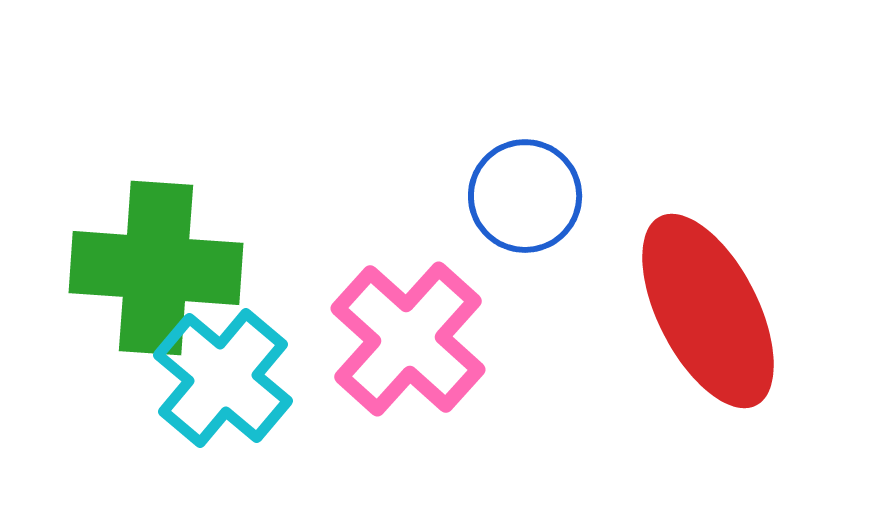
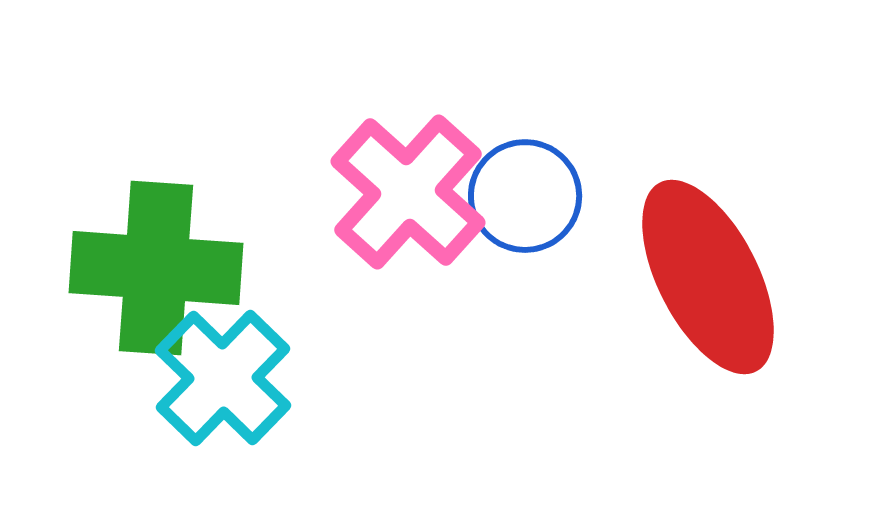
red ellipse: moved 34 px up
pink cross: moved 147 px up
cyan cross: rotated 4 degrees clockwise
